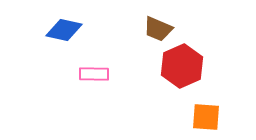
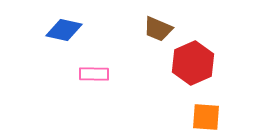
red hexagon: moved 11 px right, 3 px up
